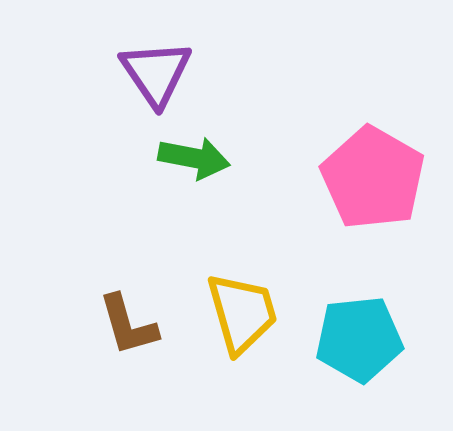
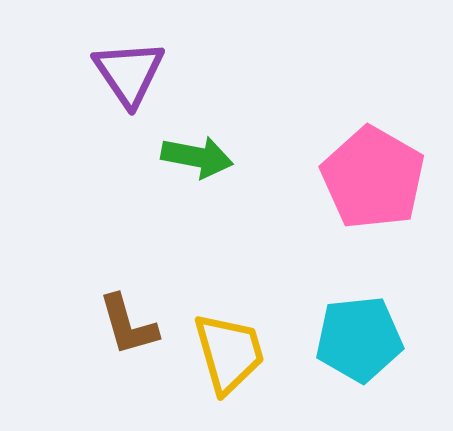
purple triangle: moved 27 px left
green arrow: moved 3 px right, 1 px up
yellow trapezoid: moved 13 px left, 40 px down
